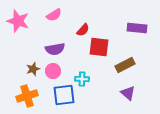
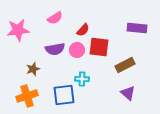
pink semicircle: moved 1 px right, 3 px down
pink star: moved 9 px down; rotated 25 degrees counterclockwise
pink circle: moved 24 px right, 21 px up
